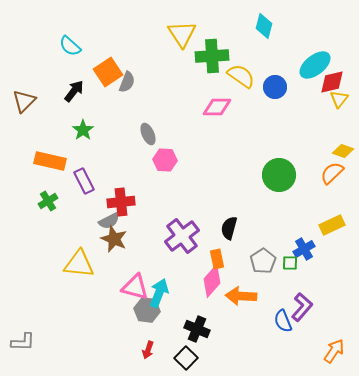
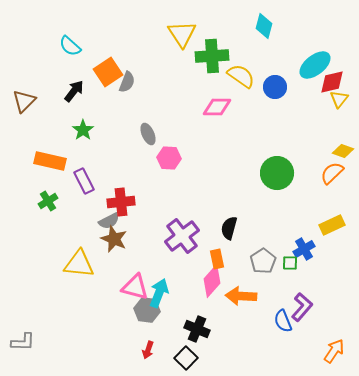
pink hexagon at (165, 160): moved 4 px right, 2 px up
green circle at (279, 175): moved 2 px left, 2 px up
